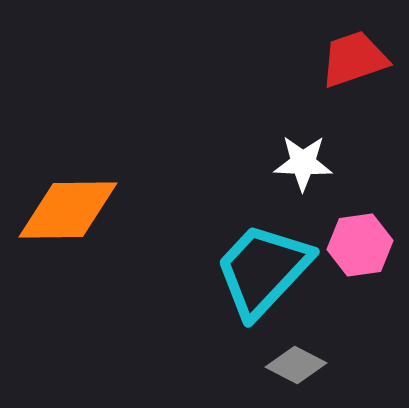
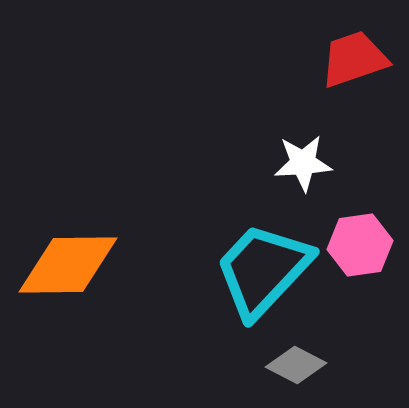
white star: rotated 6 degrees counterclockwise
orange diamond: moved 55 px down
